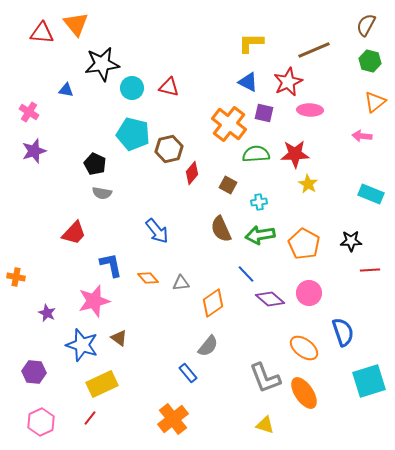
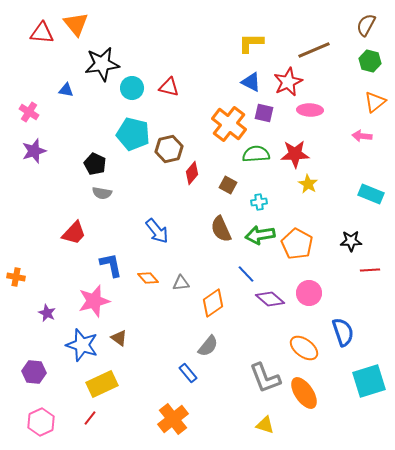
blue triangle at (248, 82): moved 3 px right
orange pentagon at (304, 244): moved 7 px left
